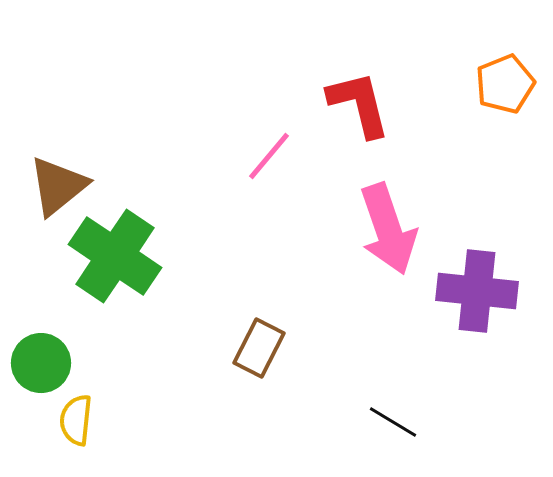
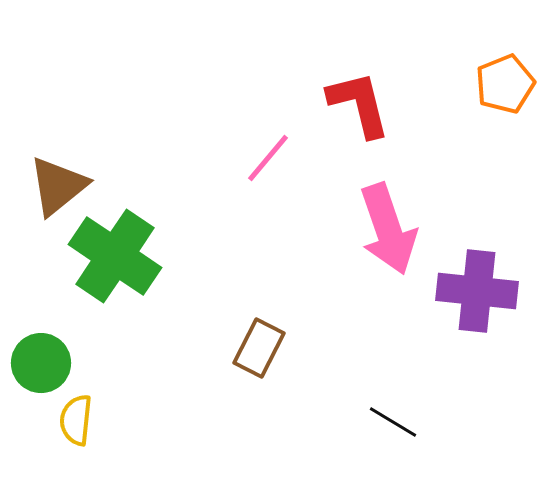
pink line: moved 1 px left, 2 px down
